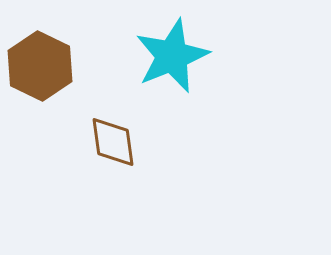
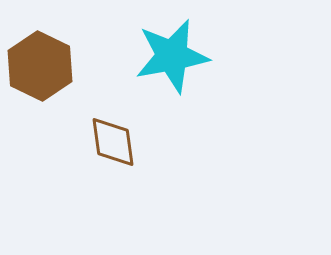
cyan star: rotated 12 degrees clockwise
